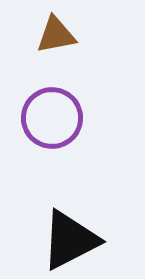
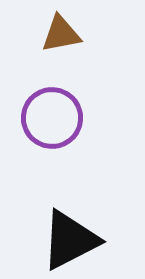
brown triangle: moved 5 px right, 1 px up
